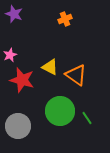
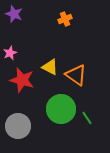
pink star: moved 2 px up
green circle: moved 1 px right, 2 px up
